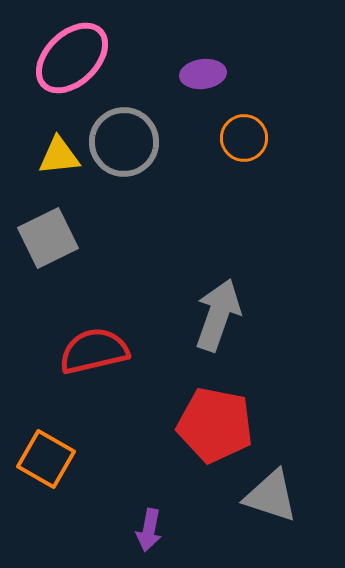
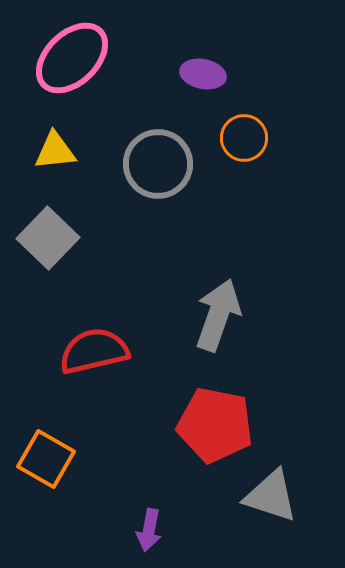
purple ellipse: rotated 18 degrees clockwise
gray circle: moved 34 px right, 22 px down
yellow triangle: moved 4 px left, 5 px up
gray square: rotated 20 degrees counterclockwise
